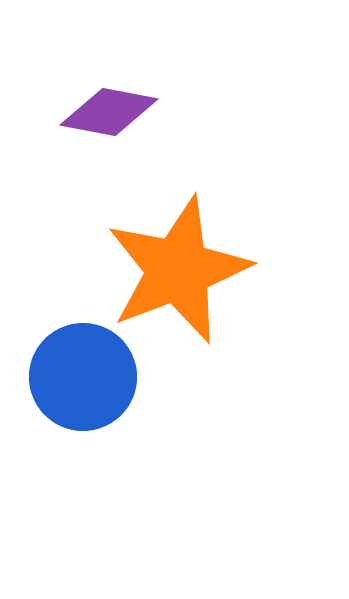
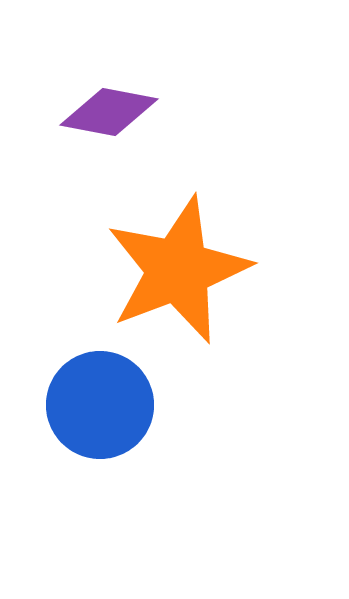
blue circle: moved 17 px right, 28 px down
